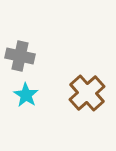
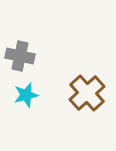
cyan star: rotated 25 degrees clockwise
